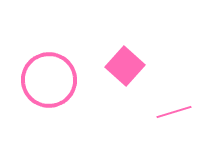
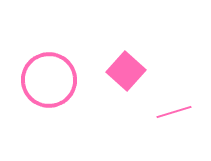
pink square: moved 1 px right, 5 px down
